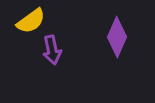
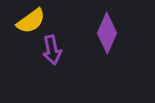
purple diamond: moved 10 px left, 4 px up
